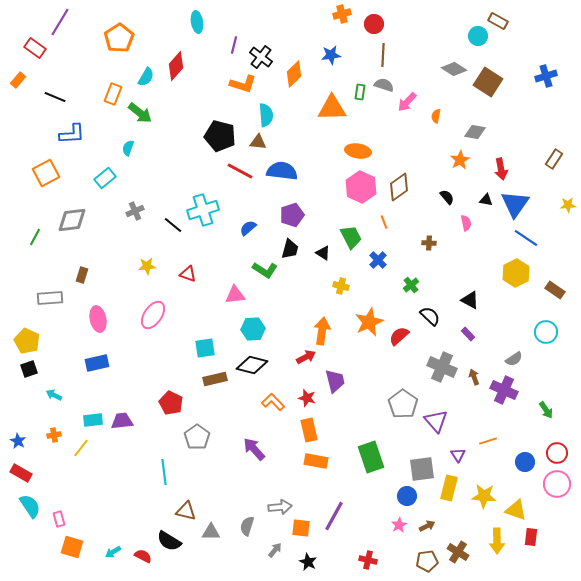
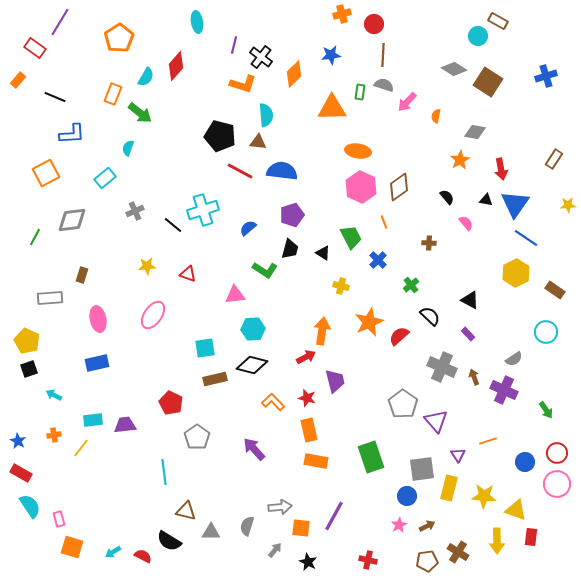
pink semicircle at (466, 223): rotated 28 degrees counterclockwise
purple trapezoid at (122, 421): moved 3 px right, 4 px down
